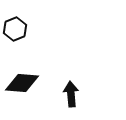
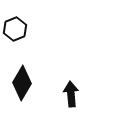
black diamond: rotated 64 degrees counterclockwise
